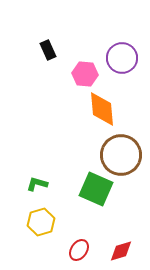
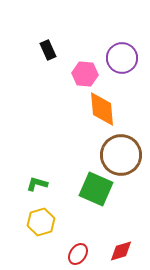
red ellipse: moved 1 px left, 4 px down
